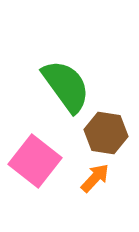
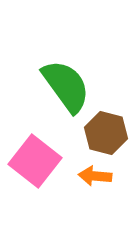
brown hexagon: rotated 6 degrees clockwise
orange arrow: moved 2 px up; rotated 128 degrees counterclockwise
